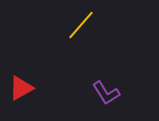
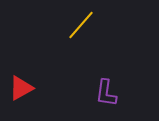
purple L-shape: rotated 40 degrees clockwise
